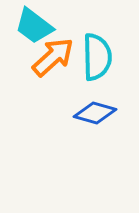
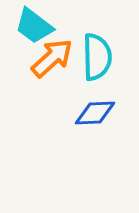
orange arrow: moved 1 px left, 1 px down
blue diamond: rotated 18 degrees counterclockwise
